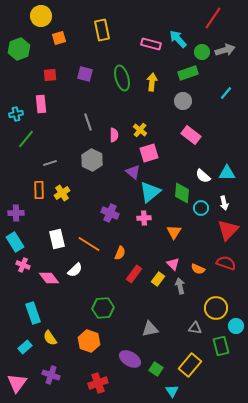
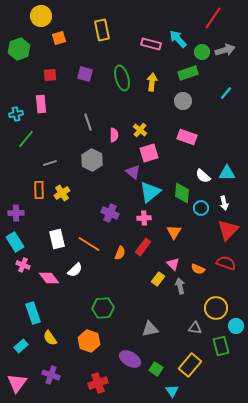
pink rectangle at (191, 135): moved 4 px left, 2 px down; rotated 18 degrees counterclockwise
red rectangle at (134, 274): moved 9 px right, 27 px up
cyan rectangle at (25, 347): moved 4 px left, 1 px up
